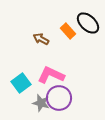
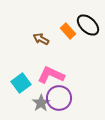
black ellipse: moved 2 px down
gray star: rotated 24 degrees clockwise
